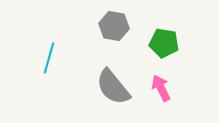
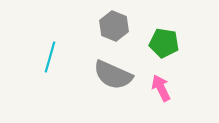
gray hexagon: rotated 12 degrees clockwise
cyan line: moved 1 px right, 1 px up
gray semicircle: moved 12 px up; rotated 27 degrees counterclockwise
